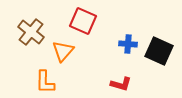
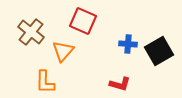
black square: rotated 36 degrees clockwise
red L-shape: moved 1 px left
